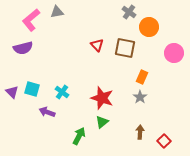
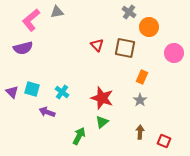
gray star: moved 3 px down
red square: rotated 24 degrees counterclockwise
